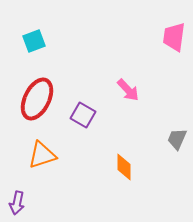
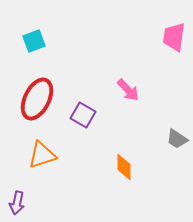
gray trapezoid: rotated 80 degrees counterclockwise
